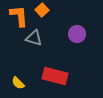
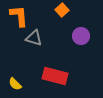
orange square: moved 20 px right
purple circle: moved 4 px right, 2 px down
yellow semicircle: moved 3 px left, 1 px down
